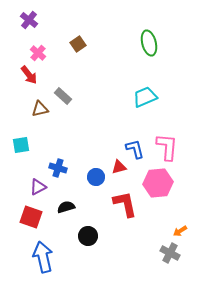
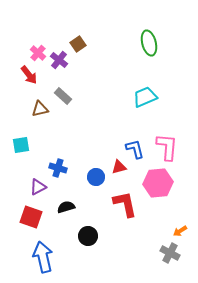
purple cross: moved 30 px right, 40 px down
